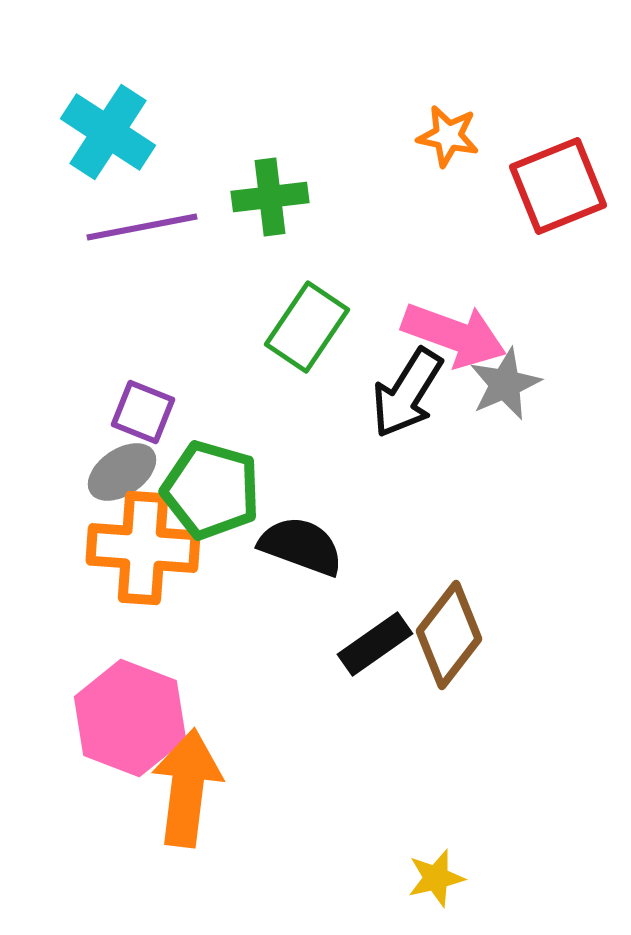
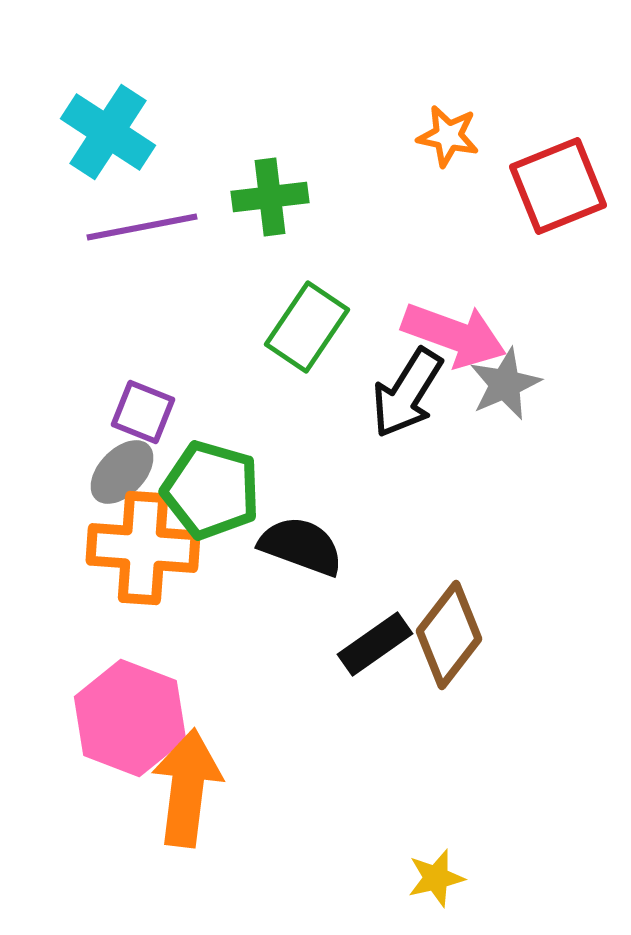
gray ellipse: rotated 12 degrees counterclockwise
